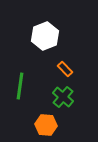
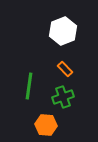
white hexagon: moved 18 px right, 5 px up
green line: moved 9 px right
green cross: rotated 30 degrees clockwise
